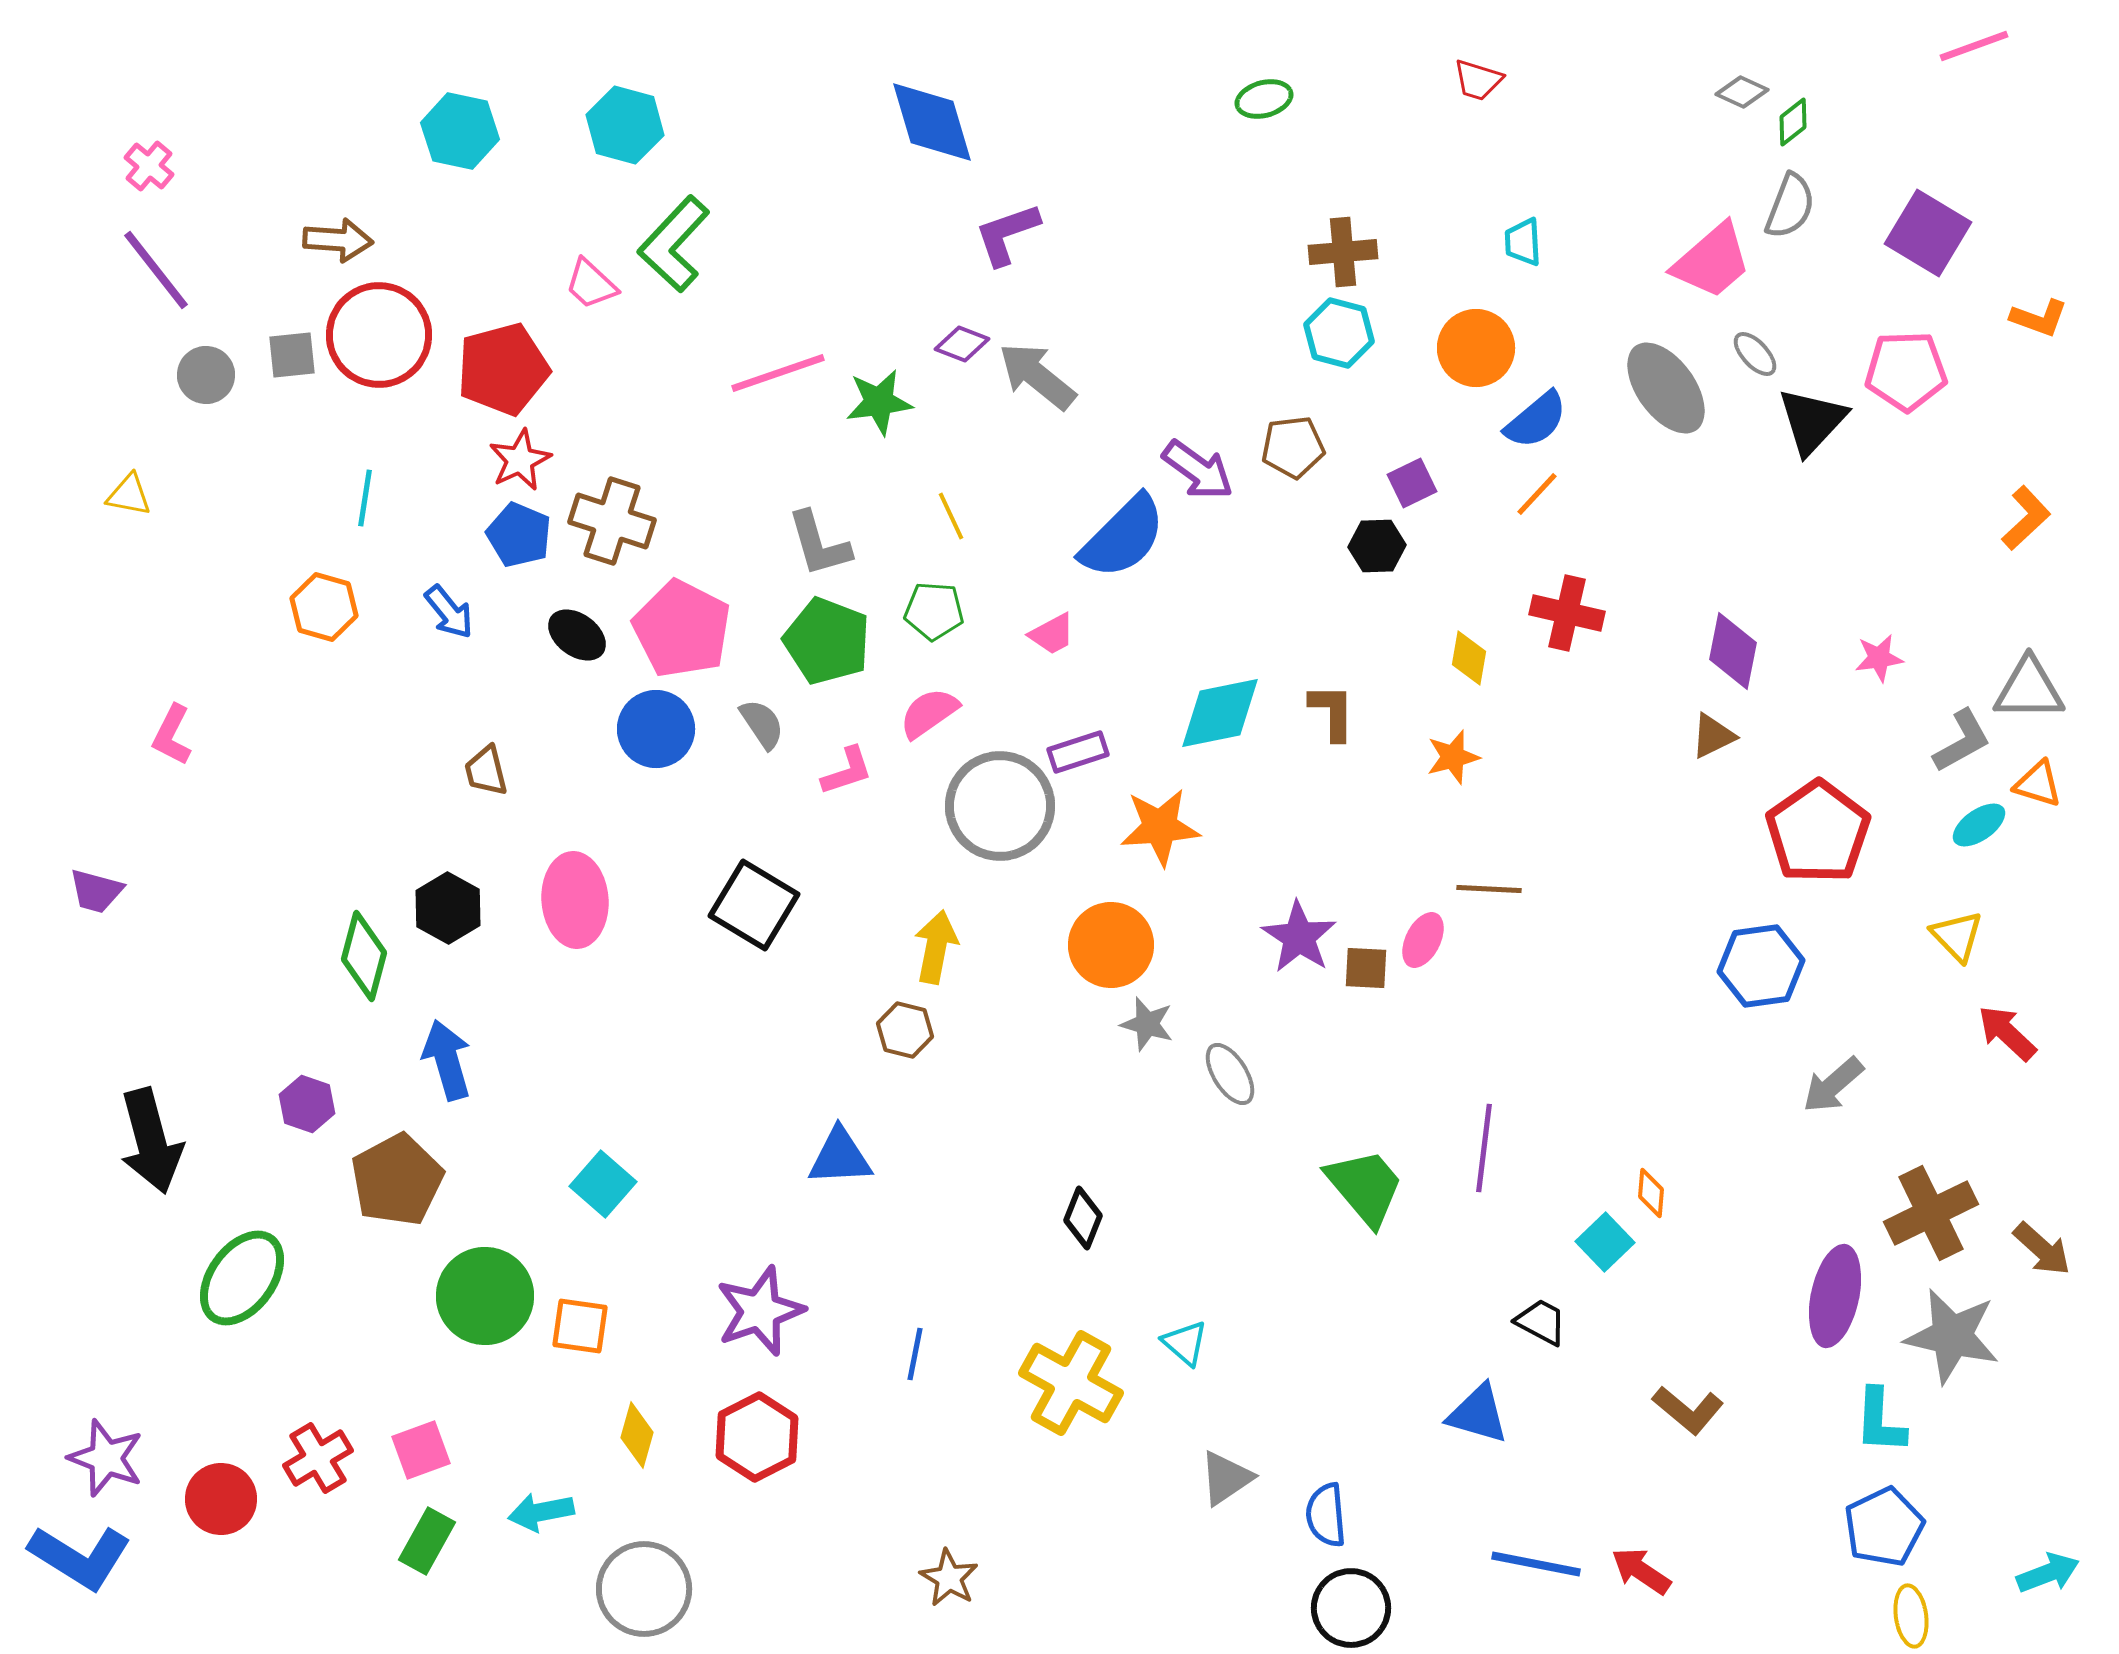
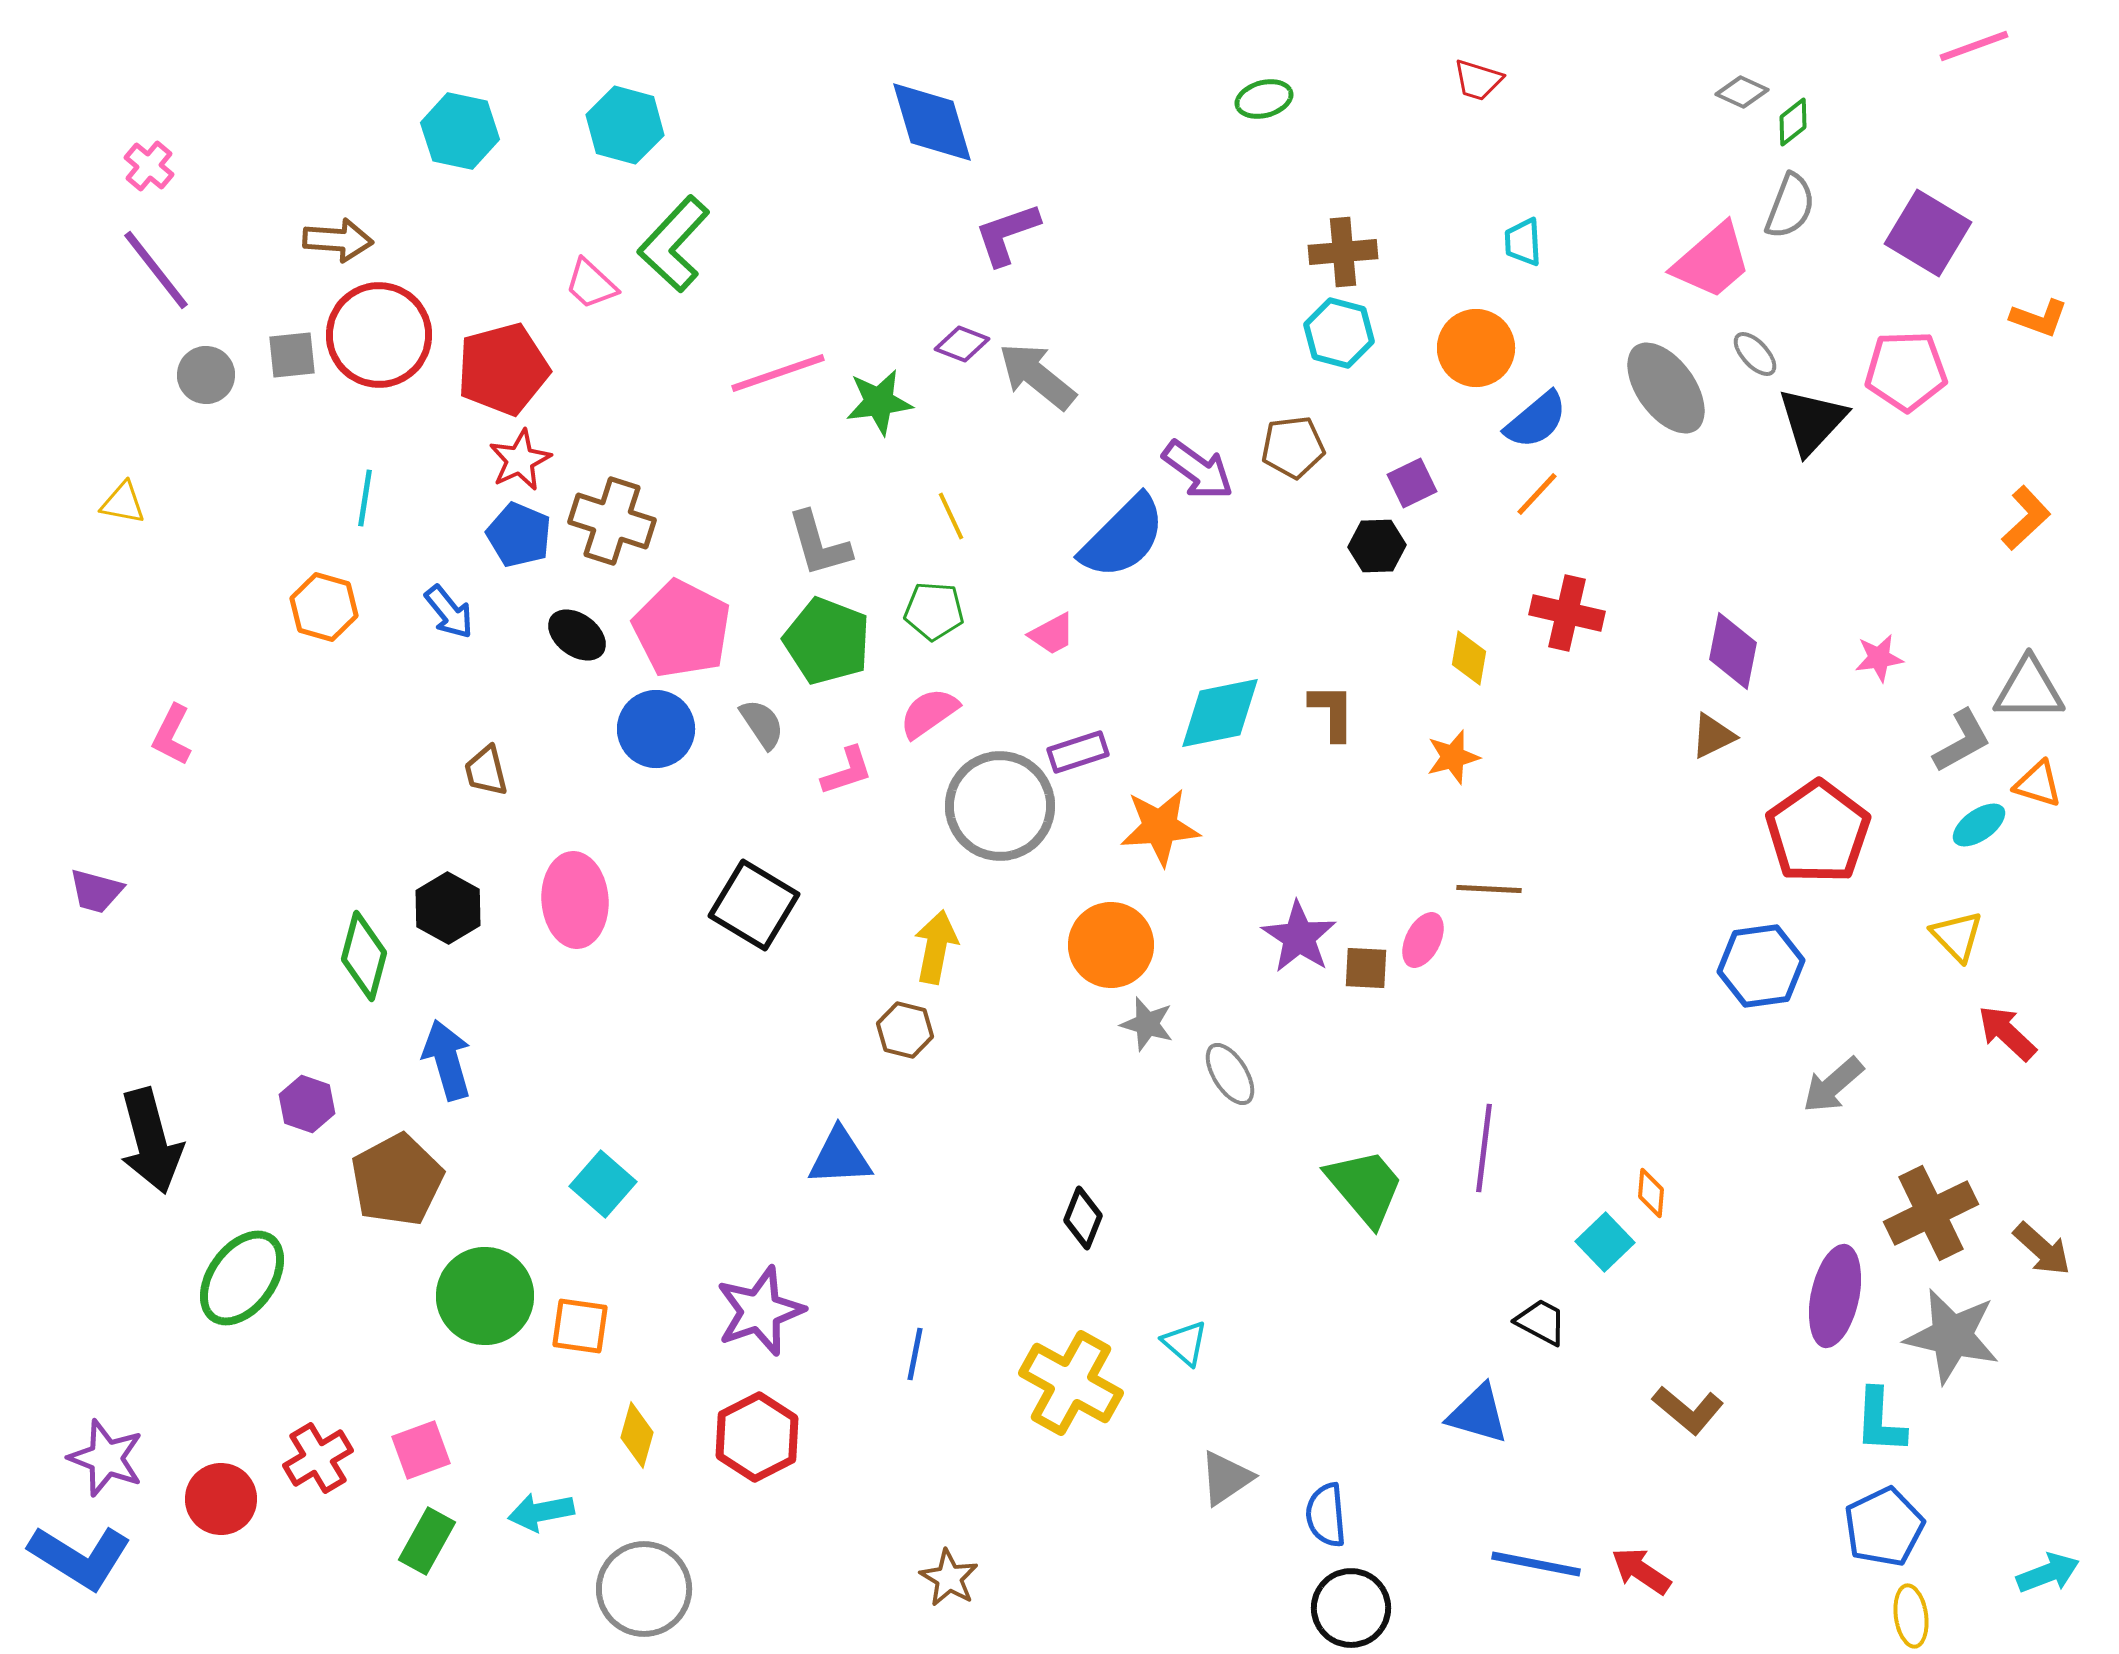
yellow triangle at (129, 495): moved 6 px left, 8 px down
